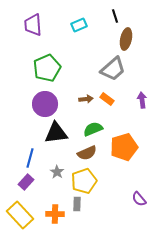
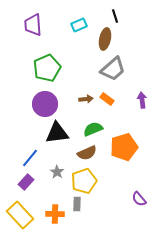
brown ellipse: moved 21 px left
black triangle: moved 1 px right
blue line: rotated 24 degrees clockwise
